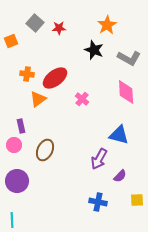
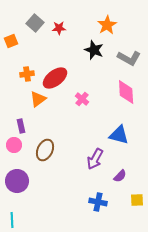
orange cross: rotated 16 degrees counterclockwise
purple arrow: moved 4 px left
